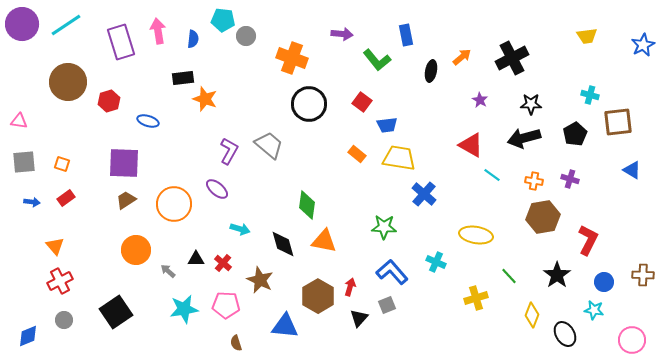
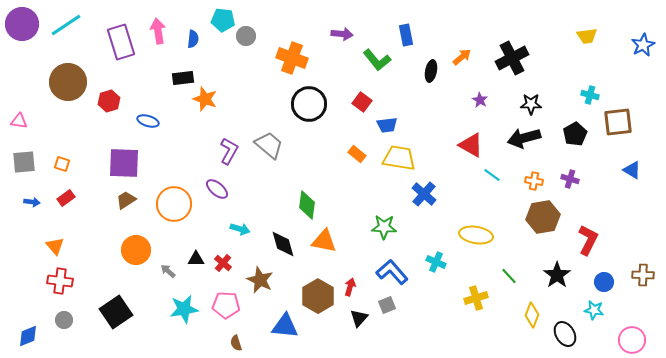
red cross at (60, 281): rotated 35 degrees clockwise
